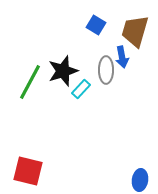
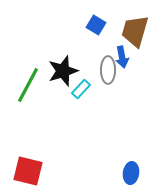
gray ellipse: moved 2 px right
green line: moved 2 px left, 3 px down
blue ellipse: moved 9 px left, 7 px up
